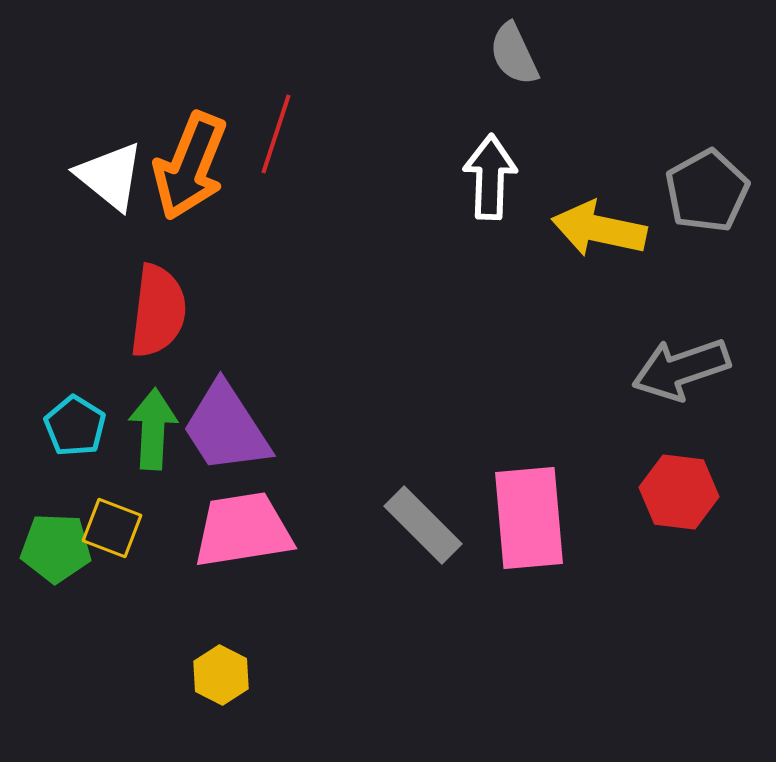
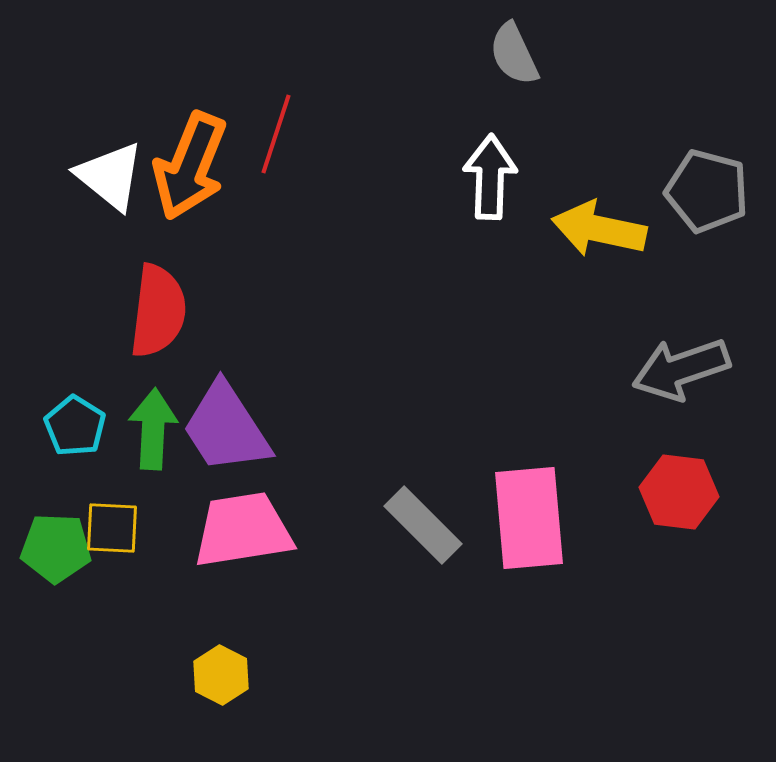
gray pentagon: rotated 28 degrees counterclockwise
yellow square: rotated 18 degrees counterclockwise
